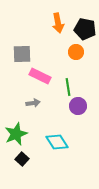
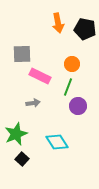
orange circle: moved 4 px left, 12 px down
green line: rotated 30 degrees clockwise
